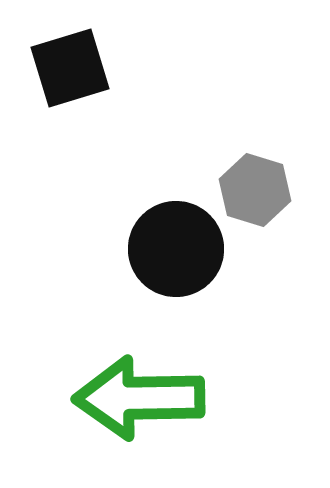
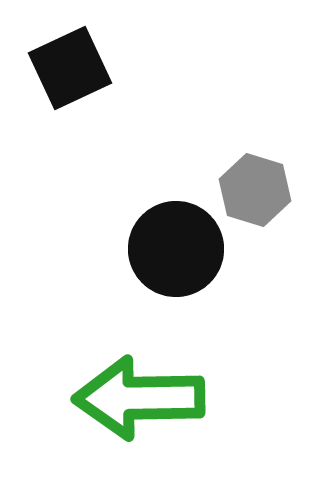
black square: rotated 8 degrees counterclockwise
